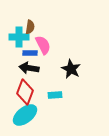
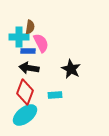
pink semicircle: moved 2 px left, 2 px up
blue rectangle: moved 2 px left, 2 px up
